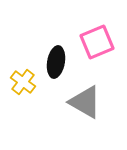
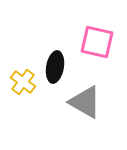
pink square: rotated 36 degrees clockwise
black ellipse: moved 1 px left, 5 px down
